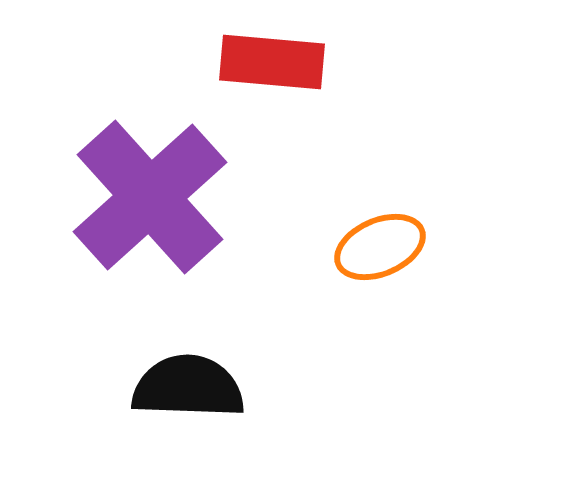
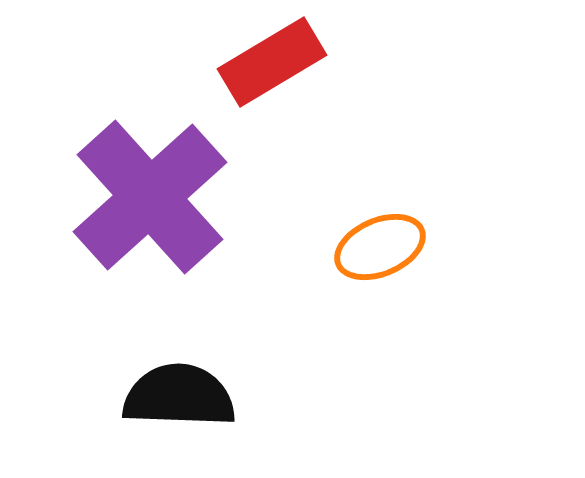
red rectangle: rotated 36 degrees counterclockwise
black semicircle: moved 9 px left, 9 px down
